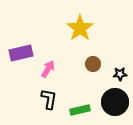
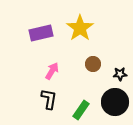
purple rectangle: moved 20 px right, 20 px up
pink arrow: moved 4 px right, 2 px down
green rectangle: moved 1 px right; rotated 42 degrees counterclockwise
